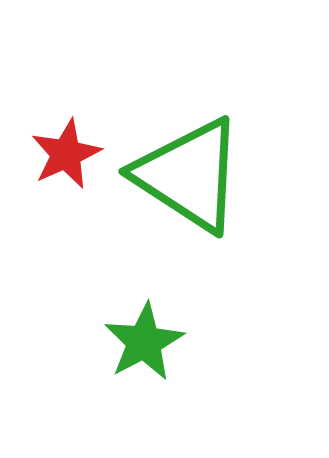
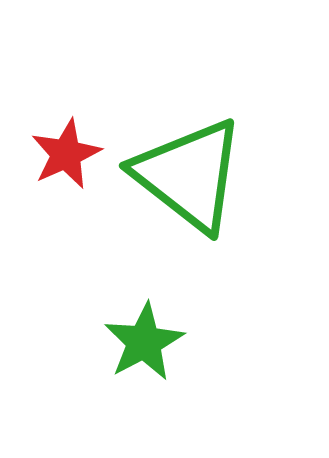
green triangle: rotated 5 degrees clockwise
